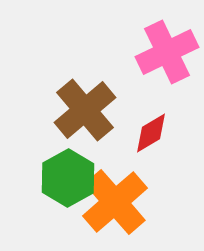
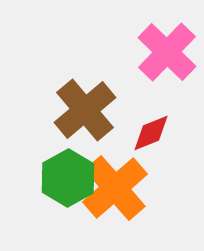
pink cross: rotated 20 degrees counterclockwise
red diamond: rotated 9 degrees clockwise
orange cross: moved 14 px up
